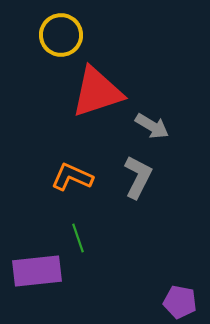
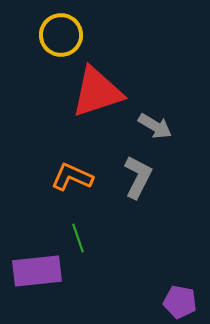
gray arrow: moved 3 px right
